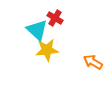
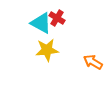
red cross: moved 2 px right
cyan triangle: moved 4 px right, 7 px up; rotated 15 degrees counterclockwise
